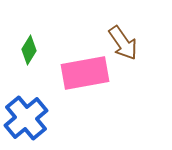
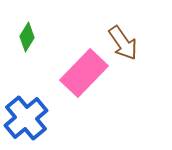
green diamond: moved 2 px left, 13 px up
pink rectangle: moved 1 px left; rotated 36 degrees counterclockwise
